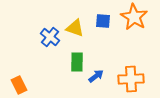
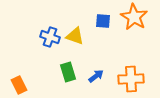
yellow triangle: moved 8 px down
blue cross: rotated 18 degrees counterclockwise
green rectangle: moved 9 px left, 10 px down; rotated 18 degrees counterclockwise
